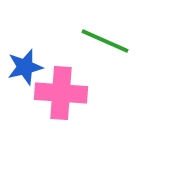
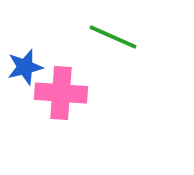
green line: moved 8 px right, 4 px up
